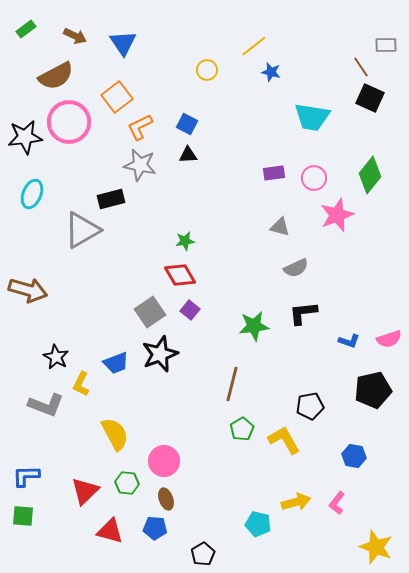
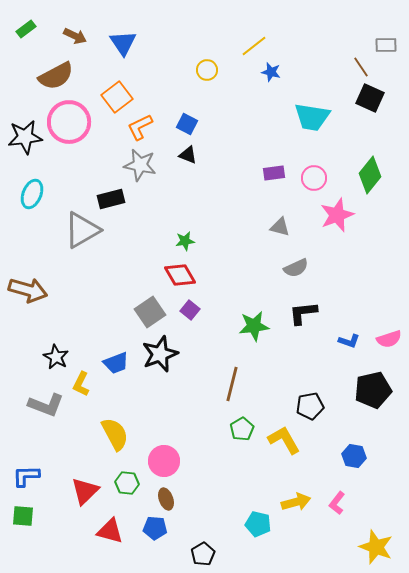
black triangle at (188, 155): rotated 24 degrees clockwise
